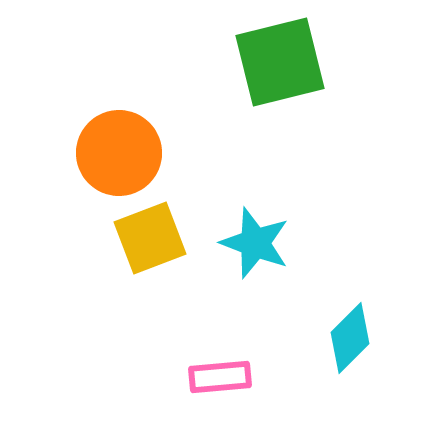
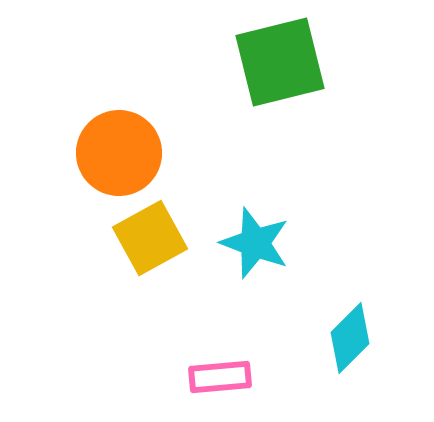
yellow square: rotated 8 degrees counterclockwise
